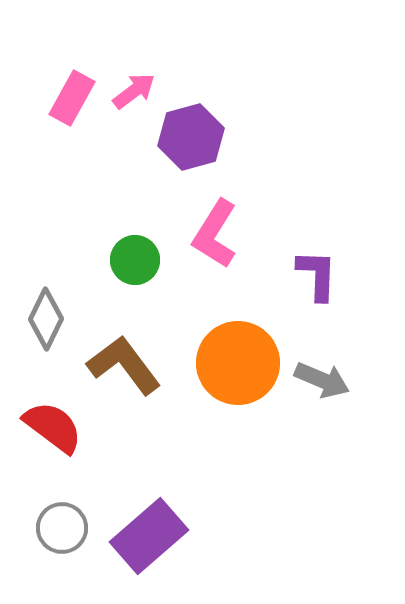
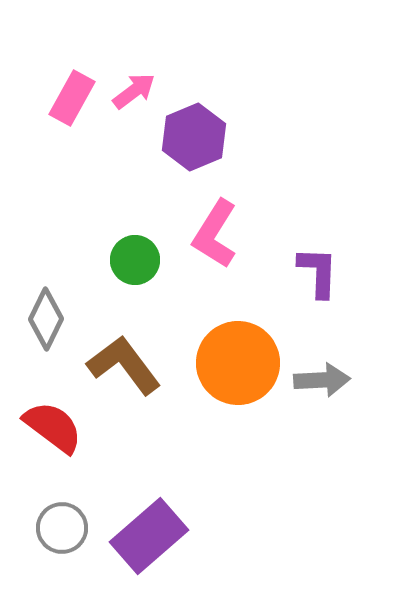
purple hexagon: moved 3 px right; rotated 8 degrees counterclockwise
purple L-shape: moved 1 px right, 3 px up
gray arrow: rotated 26 degrees counterclockwise
